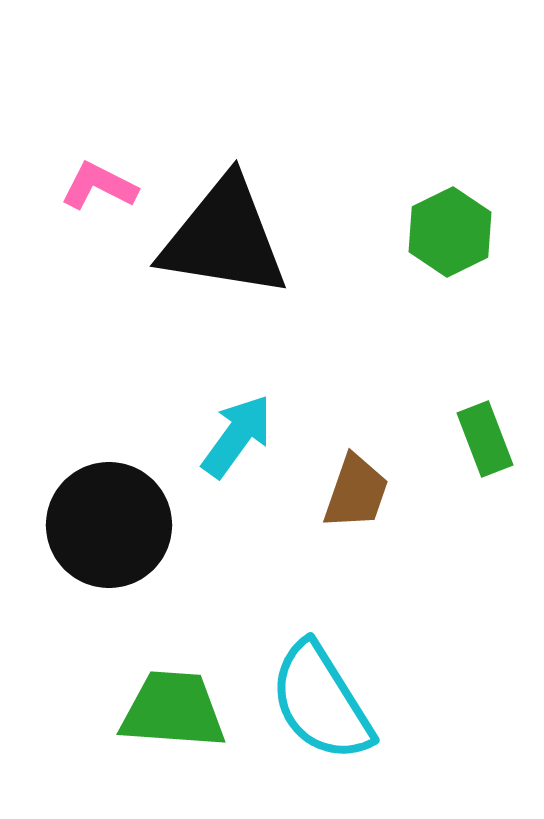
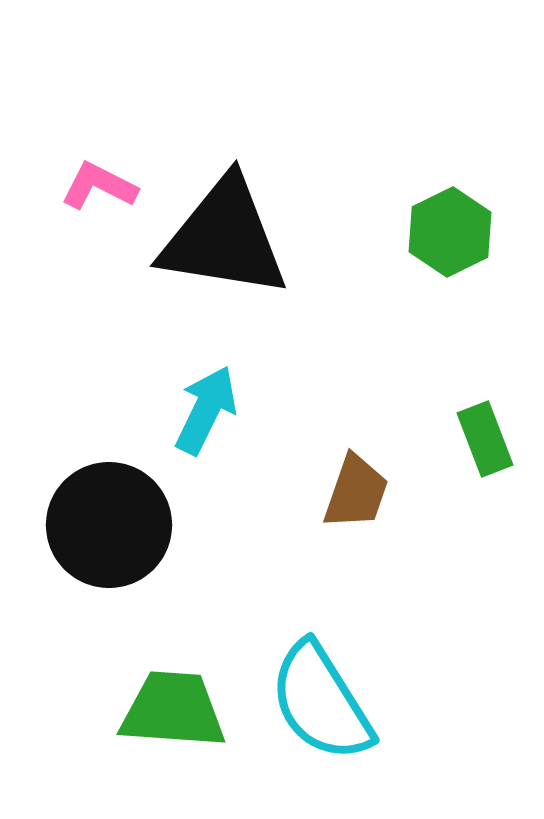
cyan arrow: moved 31 px left, 26 px up; rotated 10 degrees counterclockwise
